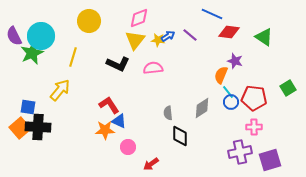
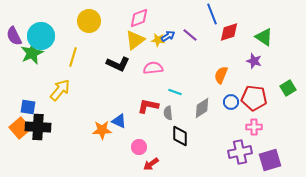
blue line: rotated 45 degrees clockwise
red diamond: rotated 25 degrees counterclockwise
yellow triangle: rotated 15 degrees clockwise
purple star: moved 19 px right
cyan line: moved 53 px left; rotated 32 degrees counterclockwise
red L-shape: moved 39 px right, 1 px down; rotated 45 degrees counterclockwise
orange star: moved 3 px left
pink circle: moved 11 px right
